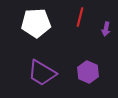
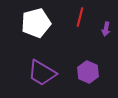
white pentagon: rotated 12 degrees counterclockwise
